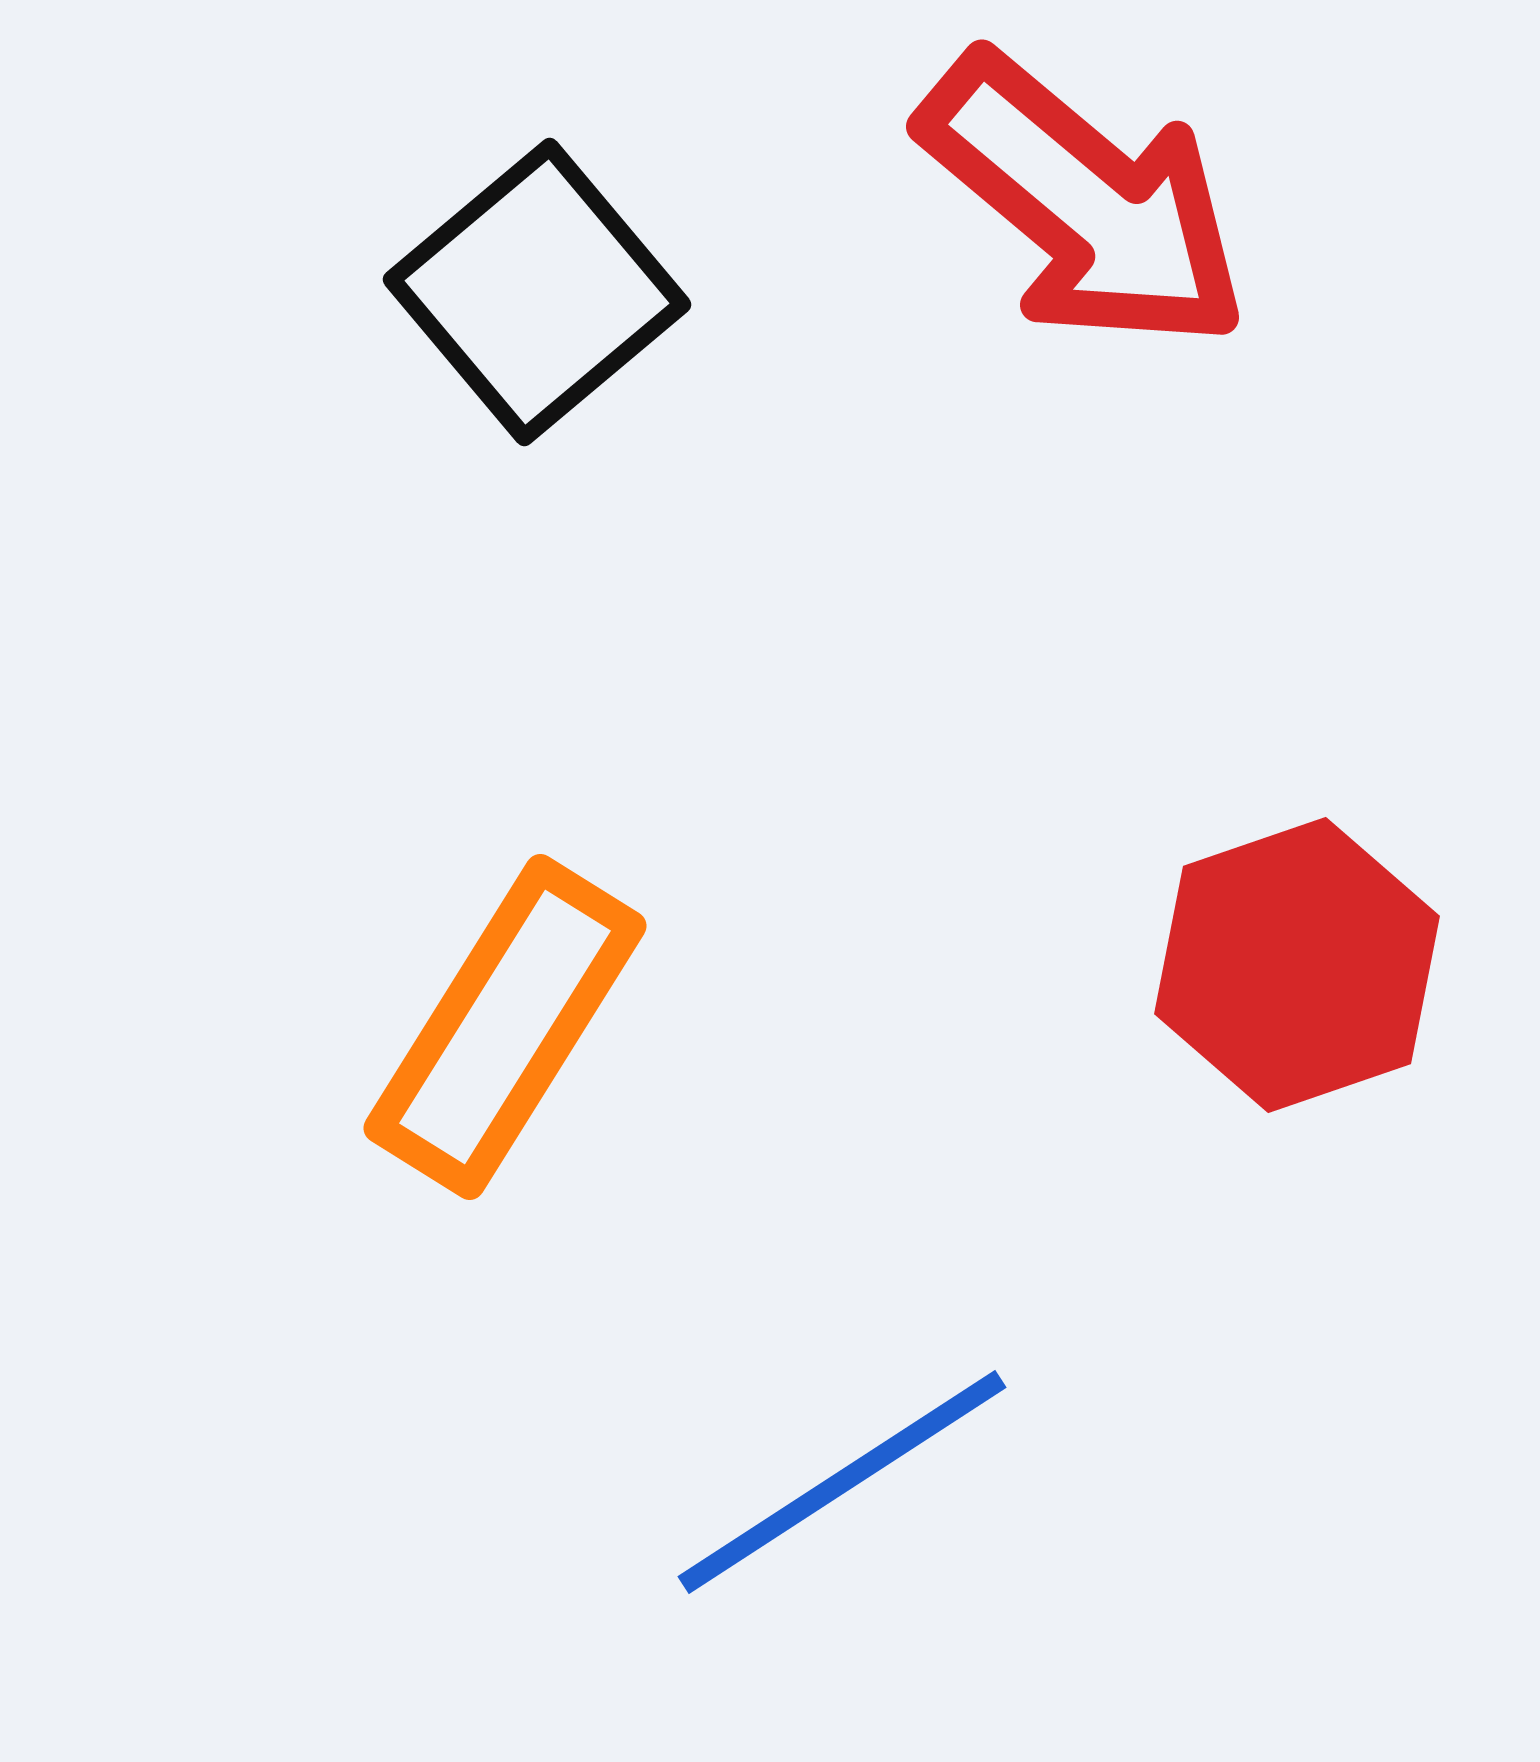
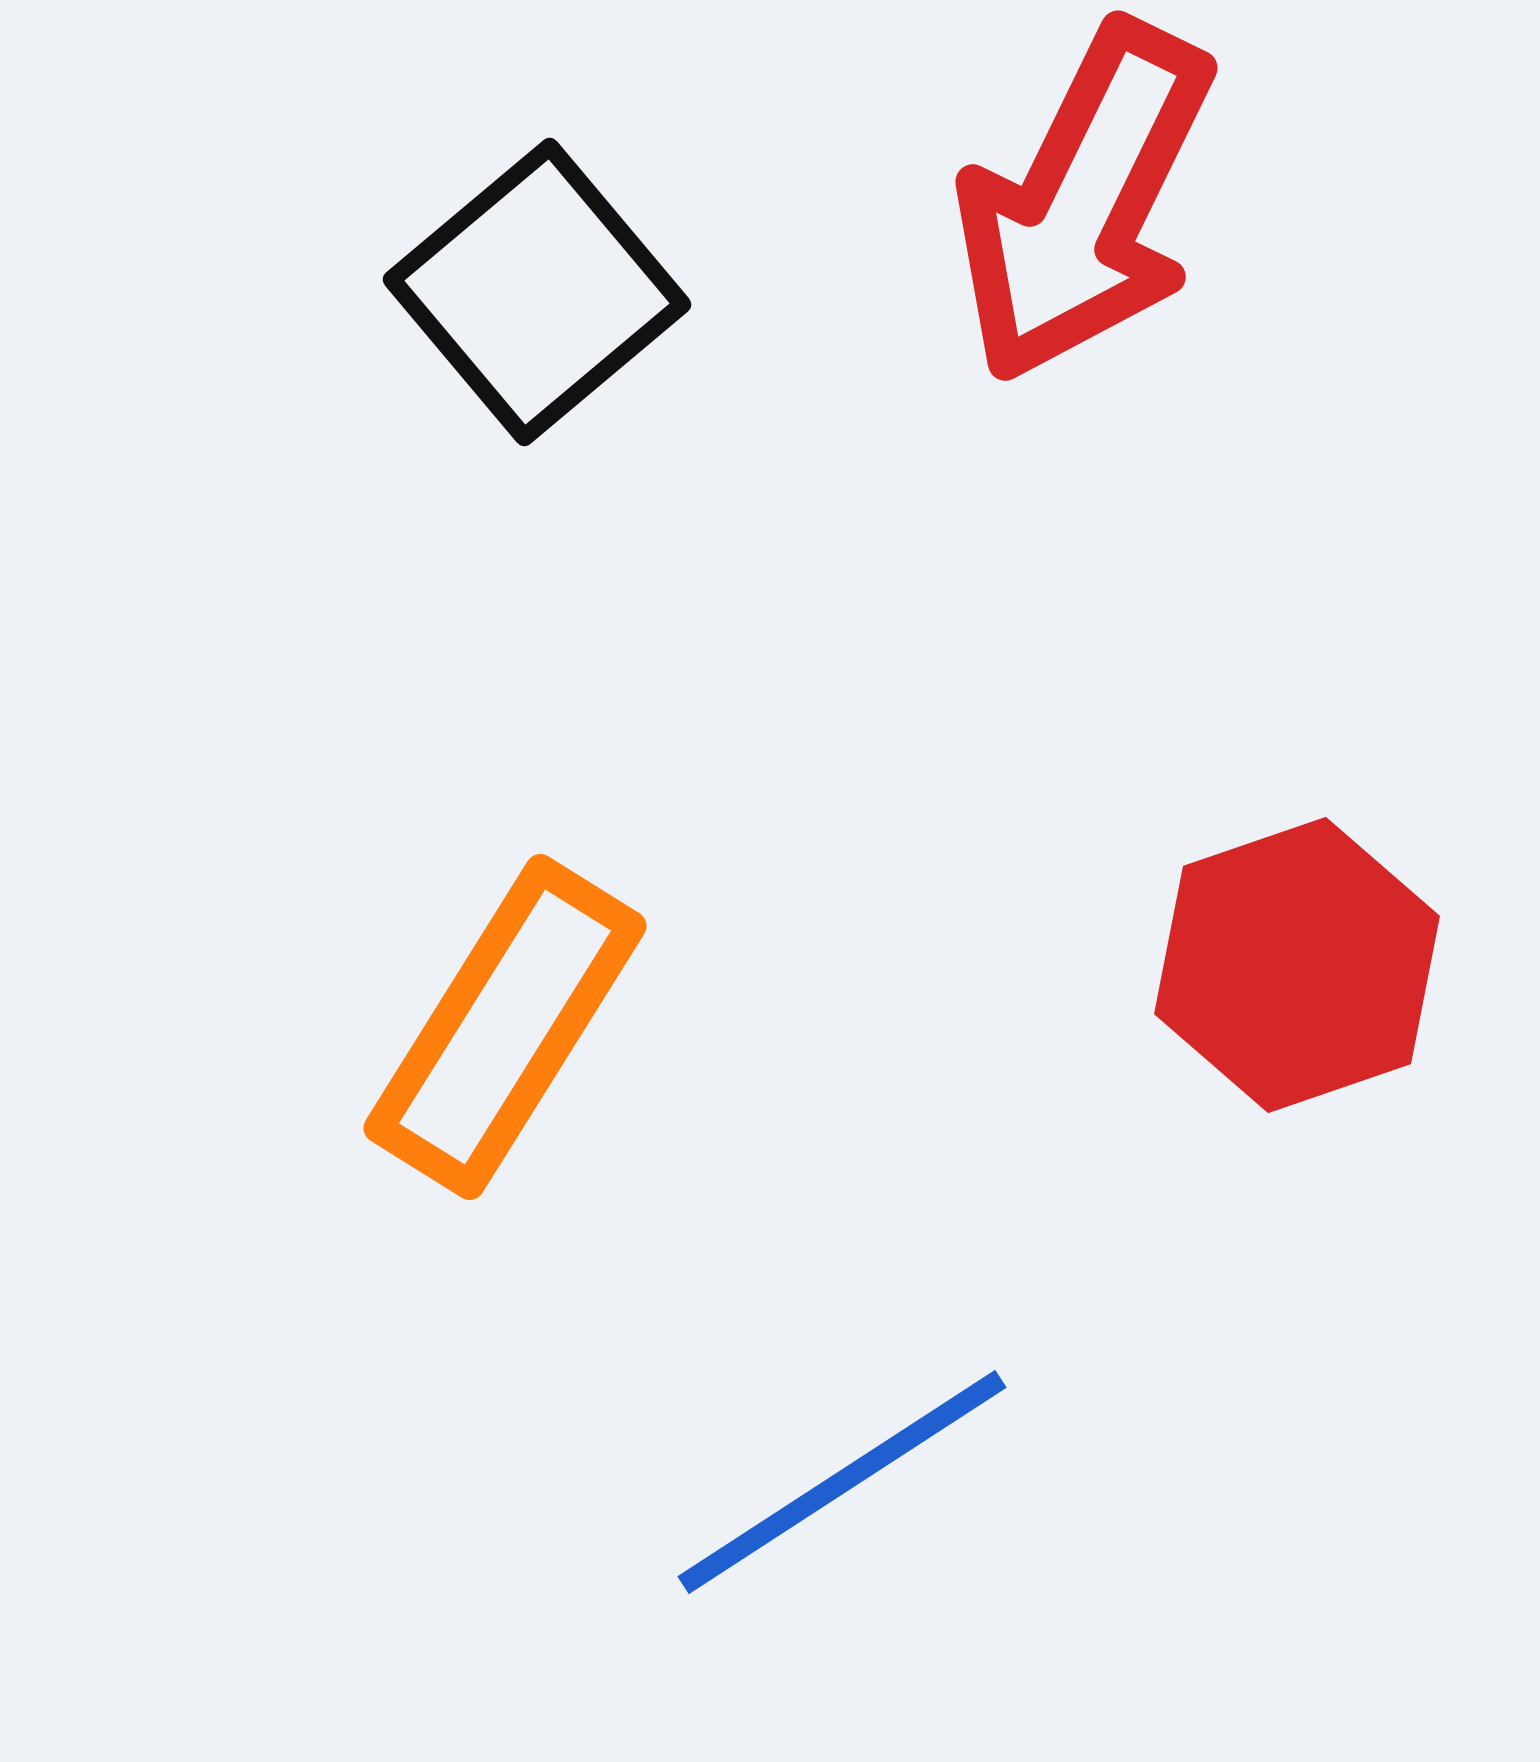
red arrow: rotated 76 degrees clockwise
